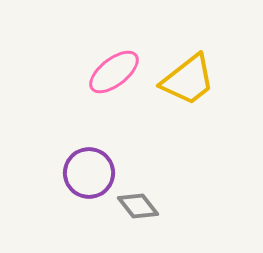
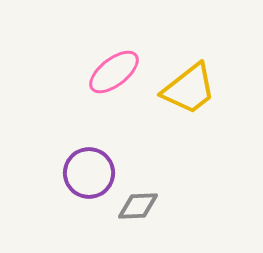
yellow trapezoid: moved 1 px right, 9 px down
gray diamond: rotated 54 degrees counterclockwise
